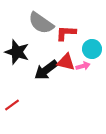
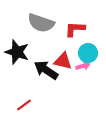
gray semicircle: rotated 16 degrees counterclockwise
red L-shape: moved 9 px right, 4 px up
cyan circle: moved 4 px left, 4 px down
red triangle: moved 3 px left, 1 px up
black arrow: rotated 70 degrees clockwise
red line: moved 12 px right
